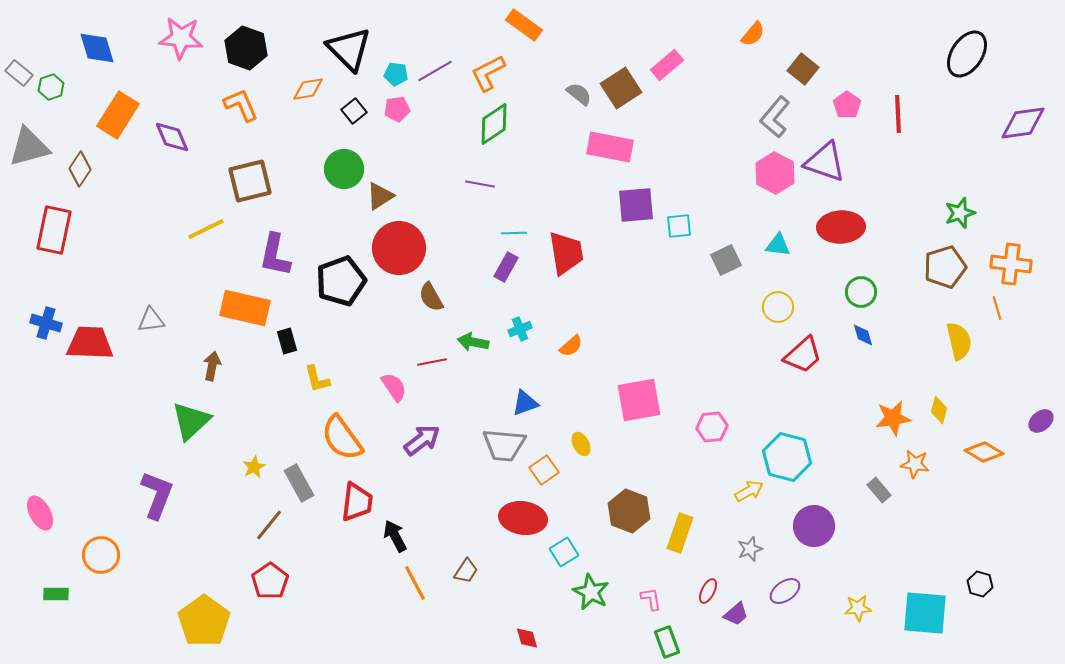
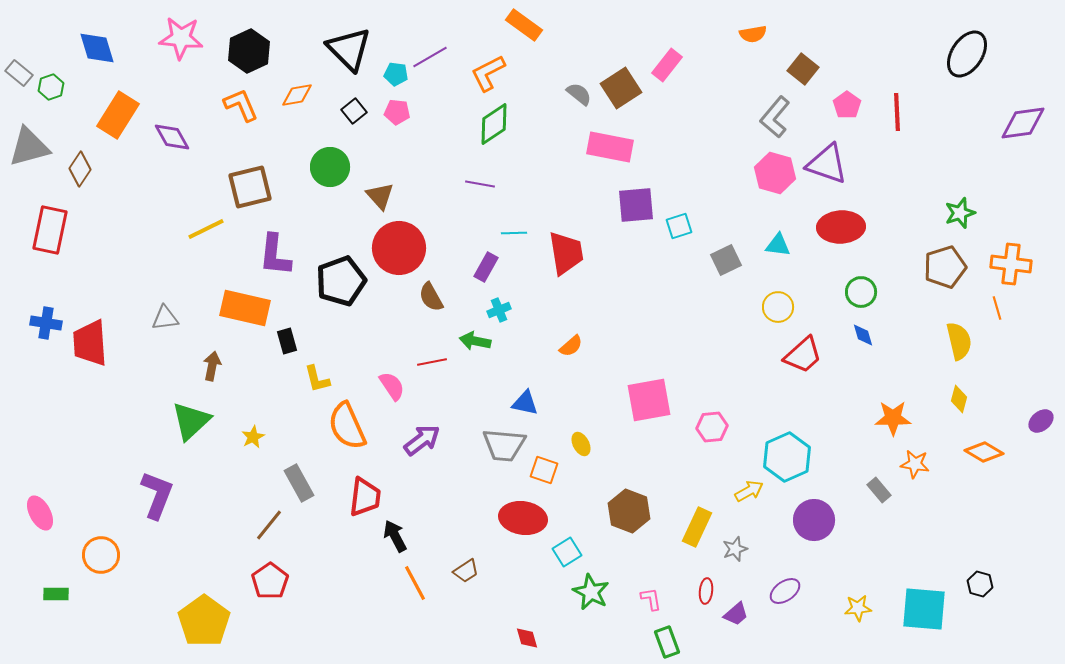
orange semicircle at (753, 34): rotated 40 degrees clockwise
black hexagon at (246, 48): moved 3 px right, 3 px down; rotated 15 degrees clockwise
pink rectangle at (667, 65): rotated 12 degrees counterclockwise
purple line at (435, 71): moved 5 px left, 14 px up
orange diamond at (308, 89): moved 11 px left, 6 px down
pink pentagon at (397, 109): moved 3 px down; rotated 15 degrees clockwise
red line at (898, 114): moved 1 px left, 2 px up
purple diamond at (172, 137): rotated 6 degrees counterclockwise
purple triangle at (825, 162): moved 2 px right, 2 px down
green circle at (344, 169): moved 14 px left, 2 px up
pink hexagon at (775, 173): rotated 12 degrees counterclockwise
brown square at (250, 181): moved 6 px down
brown triangle at (380, 196): rotated 40 degrees counterclockwise
cyan square at (679, 226): rotated 12 degrees counterclockwise
red rectangle at (54, 230): moved 4 px left
purple L-shape at (275, 255): rotated 6 degrees counterclockwise
purple rectangle at (506, 267): moved 20 px left
gray triangle at (151, 320): moved 14 px right, 2 px up
blue cross at (46, 323): rotated 8 degrees counterclockwise
cyan cross at (520, 329): moved 21 px left, 19 px up
green arrow at (473, 342): moved 2 px right, 1 px up
red trapezoid at (90, 343): rotated 96 degrees counterclockwise
pink semicircle at (394, 387): moved 2 px left, 1 px up
pink square at (639, 400): moved 10 px right
blue triangle at (525, 403): rotated 32 degrees clockwise
yellow diamond at (939, 410): moved 20 px right, 11 px up
orange star at (893, 418): rotated 9 degrees clockwise
orange semicircle at (342, 438): moved 5 px right, 12 px up; rotated 12 degrees clockwise
cyan hexagon at (787, 457): rotated 21 degrees clockwise
yellow star at (254, 467): moved 1 px left, 30 px up
orange square at (544, 470): rotated 36 degrees counterclockwise
red trapezoid at (357, 502): moved 8 px right, 5 px up
purple circle at (814, 526): moved 6 px up
yellow rectangle at (680, 533): moved 17 px right, 6 px up; rotated 6 degrees clockwise
gray star at (750, 549): moved 15 px left
cyan square at (564, 552): moved 3 px right
brown trapezoid at (466, 571): rotated 24 degrees clockwise
red ellipse at (708, 591): moved 2 px left; rotated 20 degrees counterclockwise
cyan square at (925, 613): moved 1 px left, 4 px up
